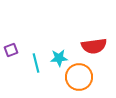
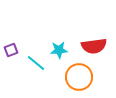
cyan star: moved 8 px up
cyan line: rotated 36 degrees counterclockwise
